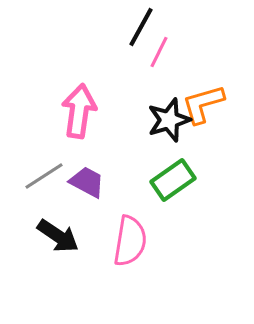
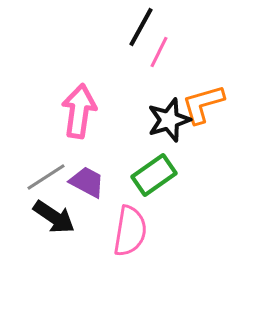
gray line: moved 2 px right, 1 px down
green rectangle: moved 19 px left, 5 px up
black arrow: moved 4 px left, 19 px up
pink semicircle: moved 10 px up
